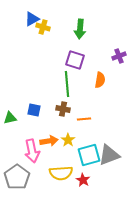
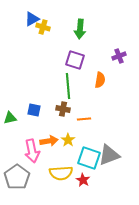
green line: moved 1 px right, 2 px down
cyan square: moved 3 px down; rotated 35 degrees clockwise
